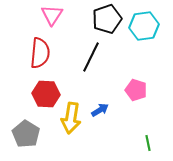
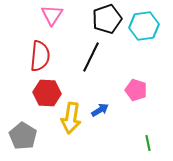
red semicircle: moved 3 px down
red hexagon: moved 1 px right, 1 px up
gray pentagon: moved 3 px left, 2 px down
